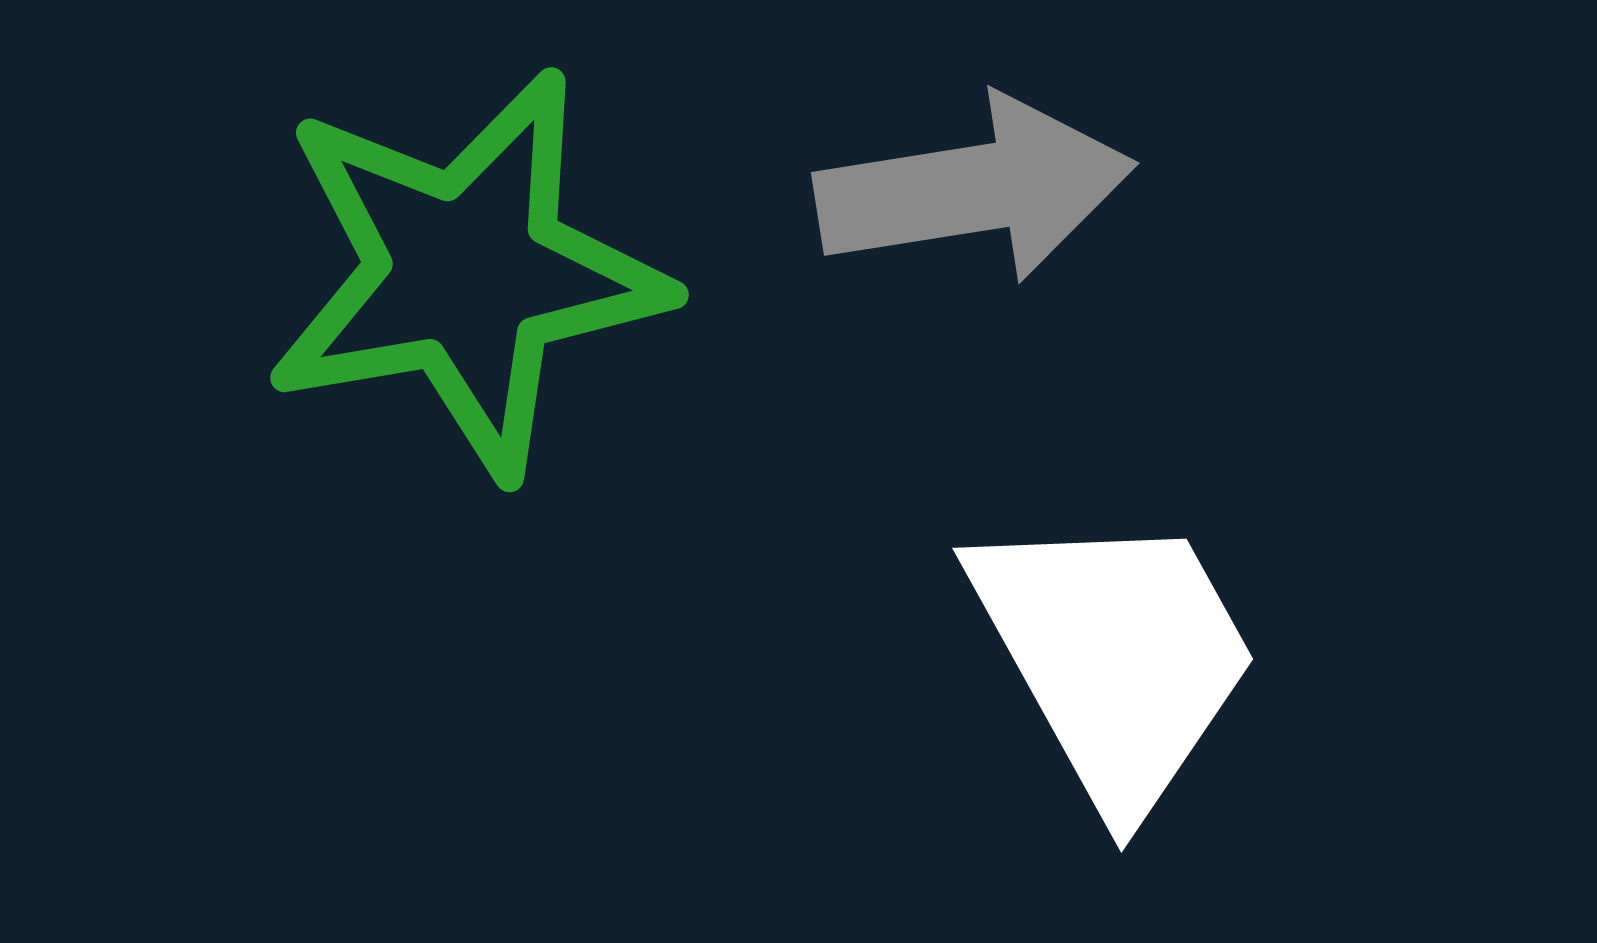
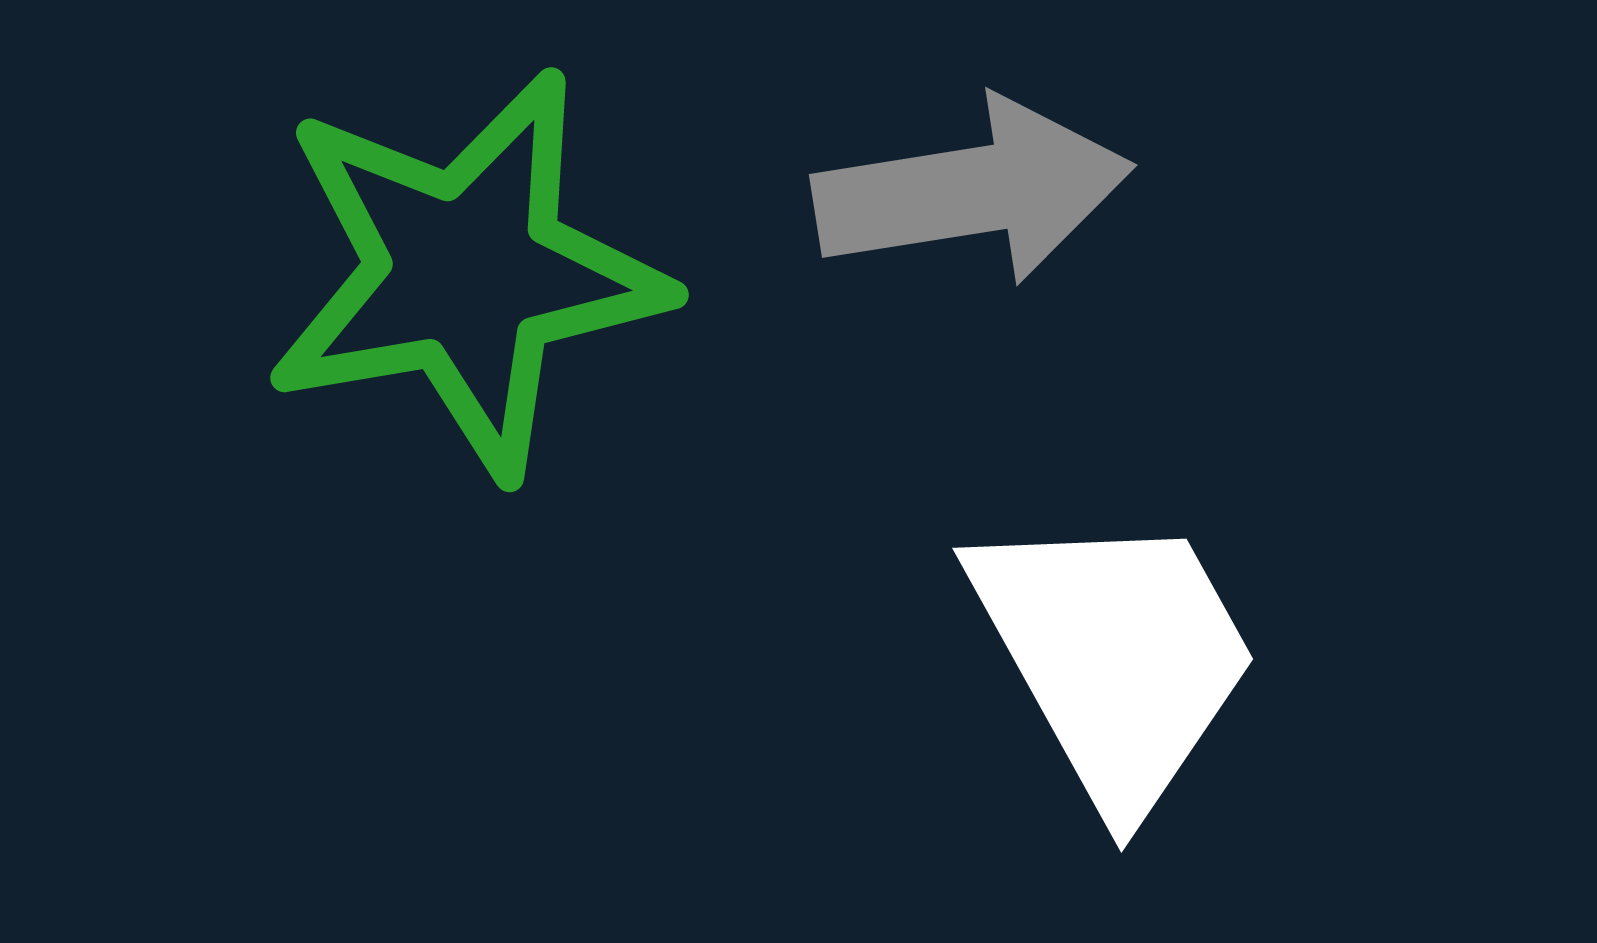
gray arrow: moved 2 px left, 2 px down
